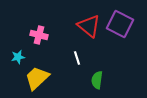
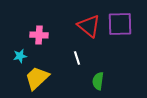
purple square: rotated 28 degrees counterclockwise
pink cross: rotated 12 degrees counterclockwise
cyan star: moved 2 px right, 1 px up
green semicircle: moved 1 px right, 1 px down
